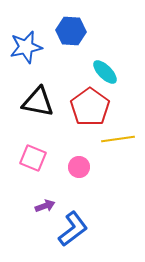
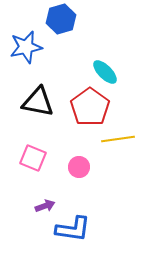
blue hexagon: moved 10 px left, 12 px up; rotated 20 degrees counterclockwise
blue L-shape: rotated 45 degrees clockwise
